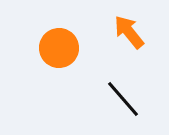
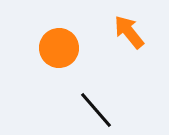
black line: moved 27 px left, 11 px down
